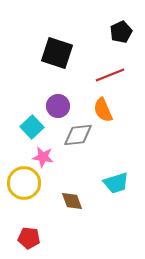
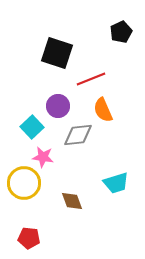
red line: moved 19 px left, 4 px down
